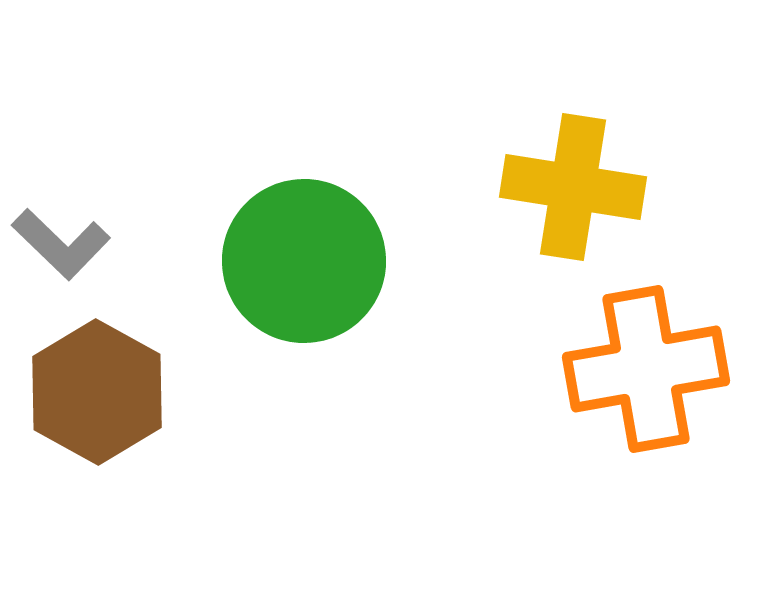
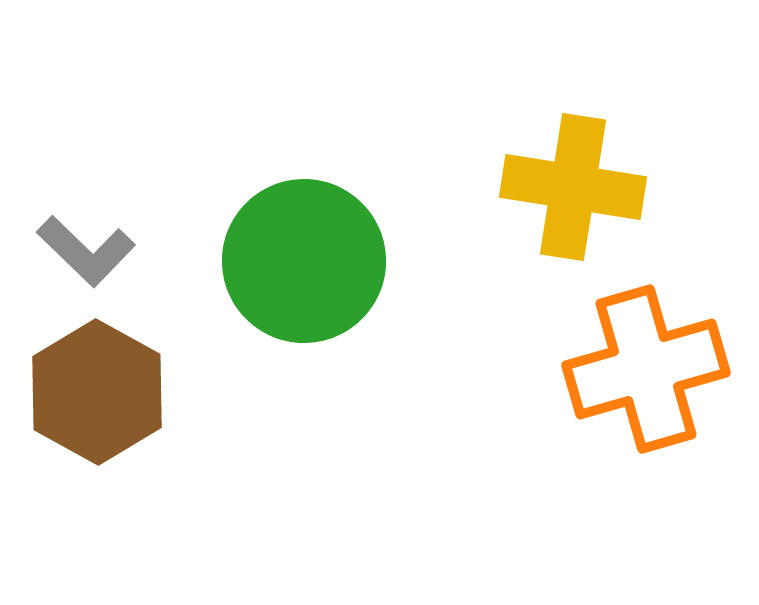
gray L-shape: moved 25 px right, 7 px down
orange cross: rotated 6 degrees counterclockwise
